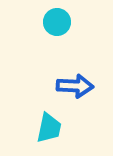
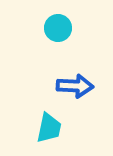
cyan circle: moved 1 px right, 6 px down
